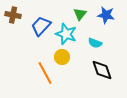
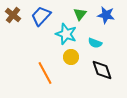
brown cross: rotated 28 degrees clockwise
blue trapezoid: moved 10 px up
yellow circle: moved 9 px right
